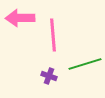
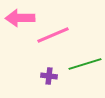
pink line: rotated 72 degrees clockwise
purple cross: rotated 14 degrees counterclockwise
